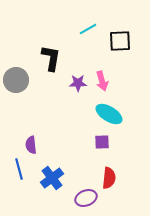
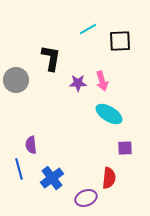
purple square: moved 23 px right, 6 px down
